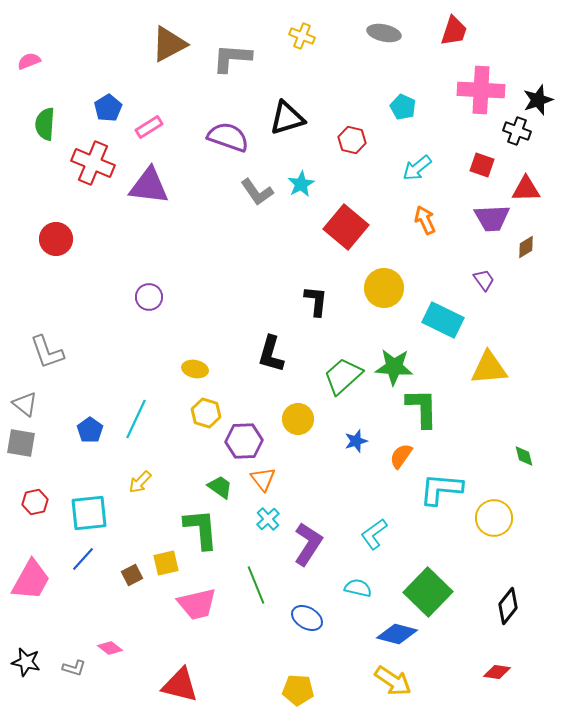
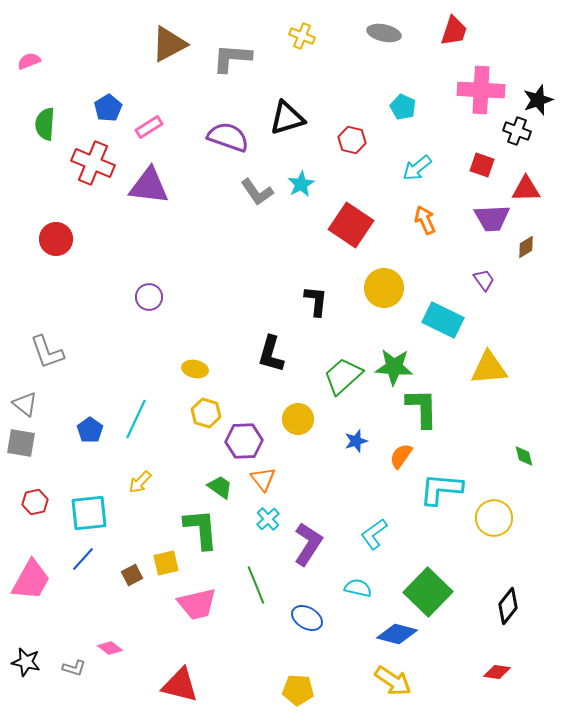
red square at (346, 227): moved 5 px right, 2 px up; rotated 6 degrees counterclockwise
